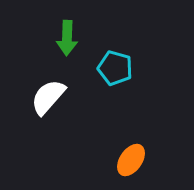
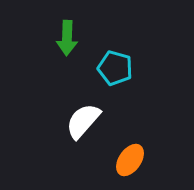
white semicircle: moved 35 px right, 24 px down
orange ellipse: moved 1 px left
